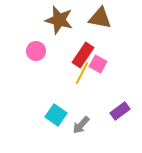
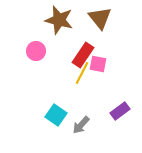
brown triangle: rotated 40 degrees clockwise
pink square: rotated 18 degrees counterclockwise
